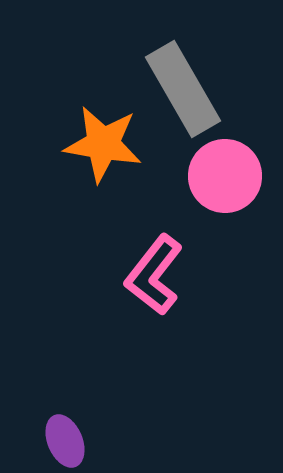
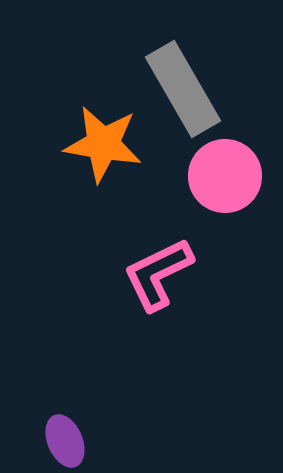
pink L-shape: moved 4 px right, 1 px up; rotated 26 degrees clockwise
